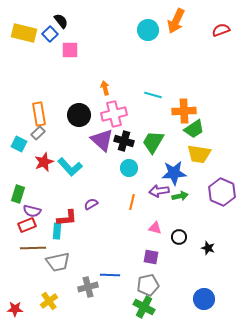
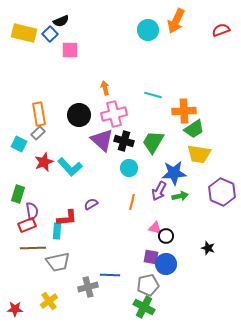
black semicircle at (61, 21): rotated 105 degrees clockwise
purple arrow at (159, 191): rotated 54 degrees counterclockwise
purple semicircle at (32, 211): rotated 114 degrees counterclockwise
black circle at (179, 237): moved 13 px left, 1 px up
blue circle at (204, 299): moved 38 px left, 35 px up
